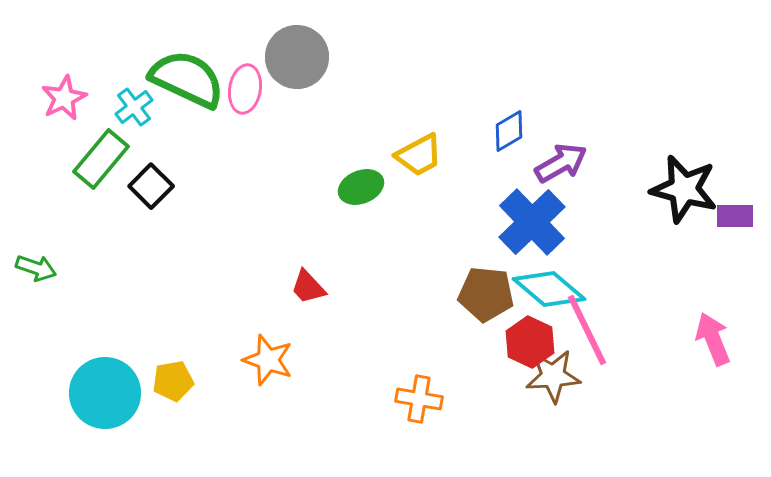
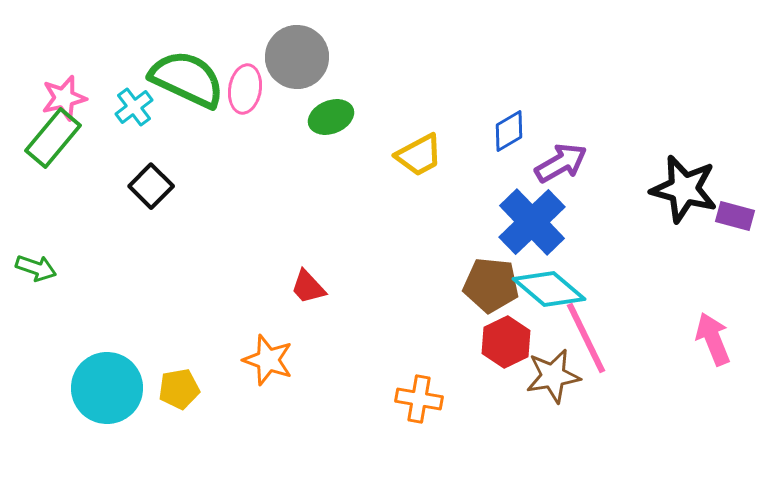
pink star: rotated 12 degrees clockwise
green rectangle: moved 48 px left, 21 px up
green ellipse: moved 30 px left, 70 px up
purple rectangle: rotated 15 degrees clockwise
brown pentagon: moved 5 px right, 9 px up
pink line: moved 1 px left, 8 px down
red hexagon: moved 24 px left; rotated 9 degrees clockwise
brown star: rotated 6 degrees counterclockwise
yellow pentagon: moved 6 px right, 8 px down
cyan circle: moved 2 px right, 5 px up
